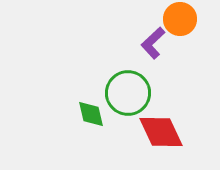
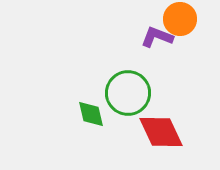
purple L-shape: moved 4 px right, 6 px up; rotated 64 degrees clockwise
